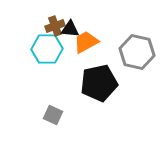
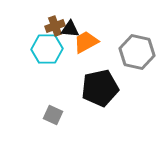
black pentagon: moved 1 px right, 5 px down
